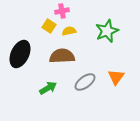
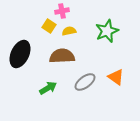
orange triangle: rotated 30 degrees counterclockwise
